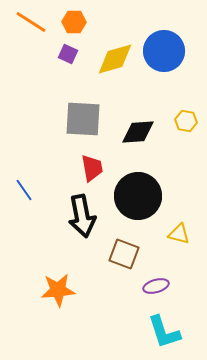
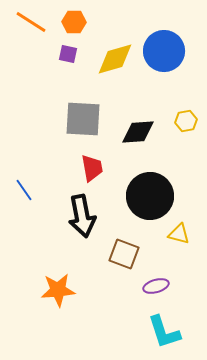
purple square: rotated 12 degrees counterclockwise
yellow hexagon: rotated 20 degrees counterclockwise
black circle: moved 12 px right
